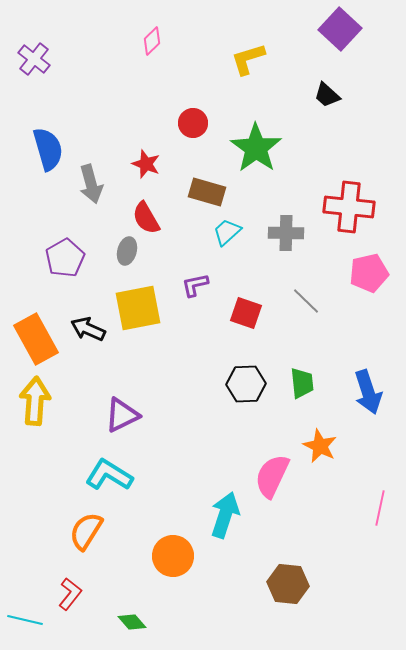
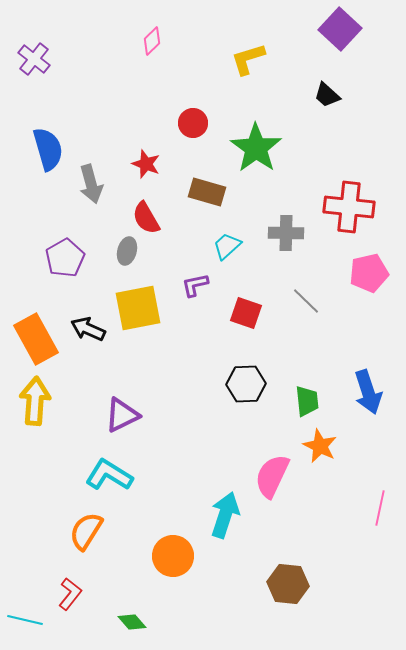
cyan trapezoid: moved 14 px down
green trapezoid: moved 5 px right, 18 px down
